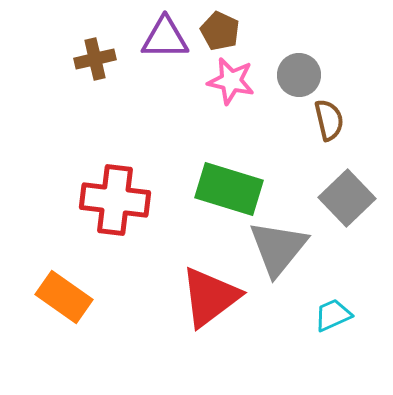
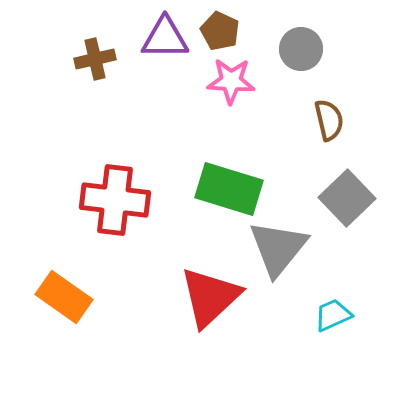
gray circle: moved 2 px right, 26 px up
pink star: rotated 9 degrees counterclockwise
red triangle: rotated 6 degrees counterclockwise
